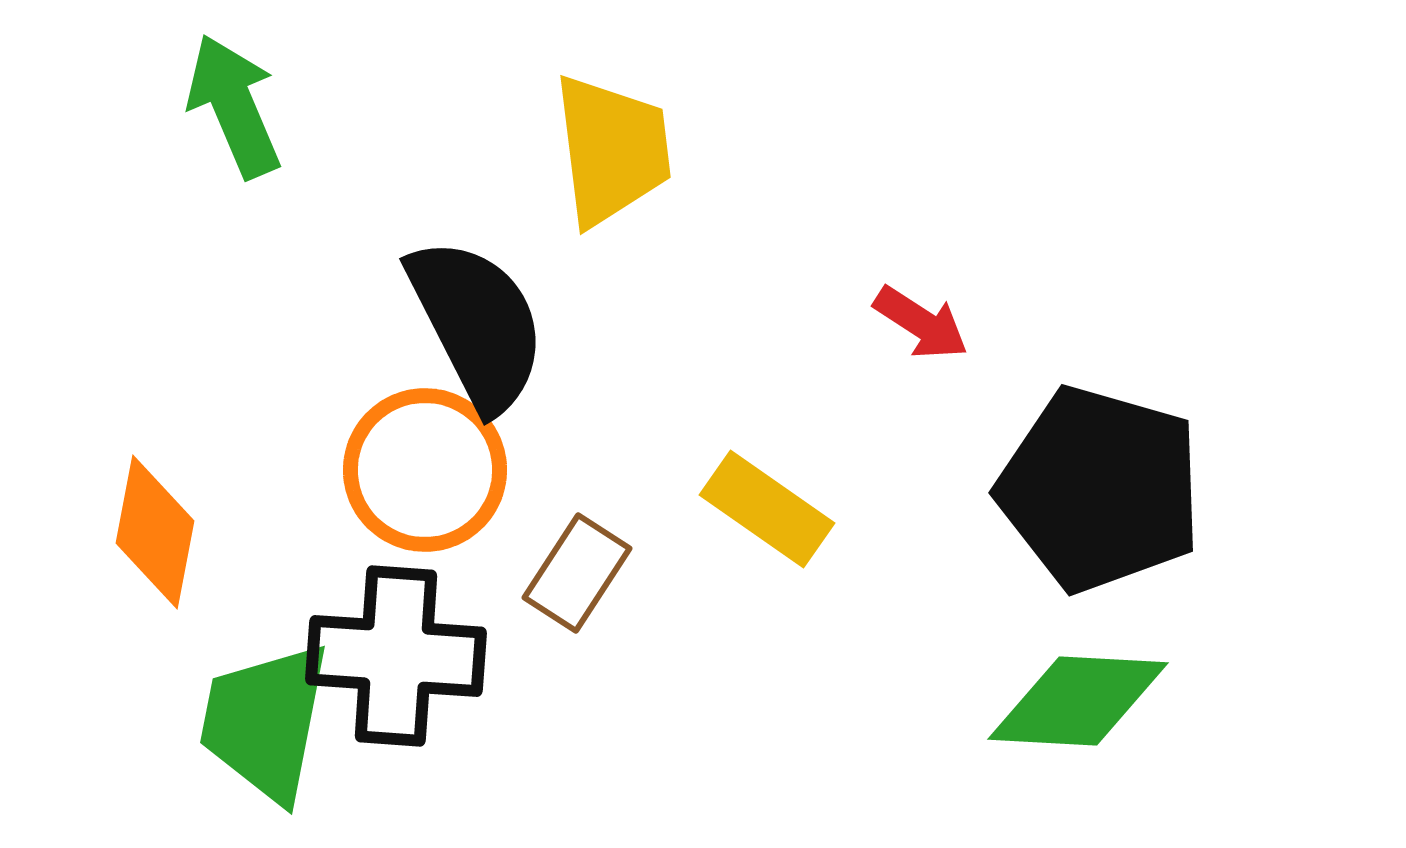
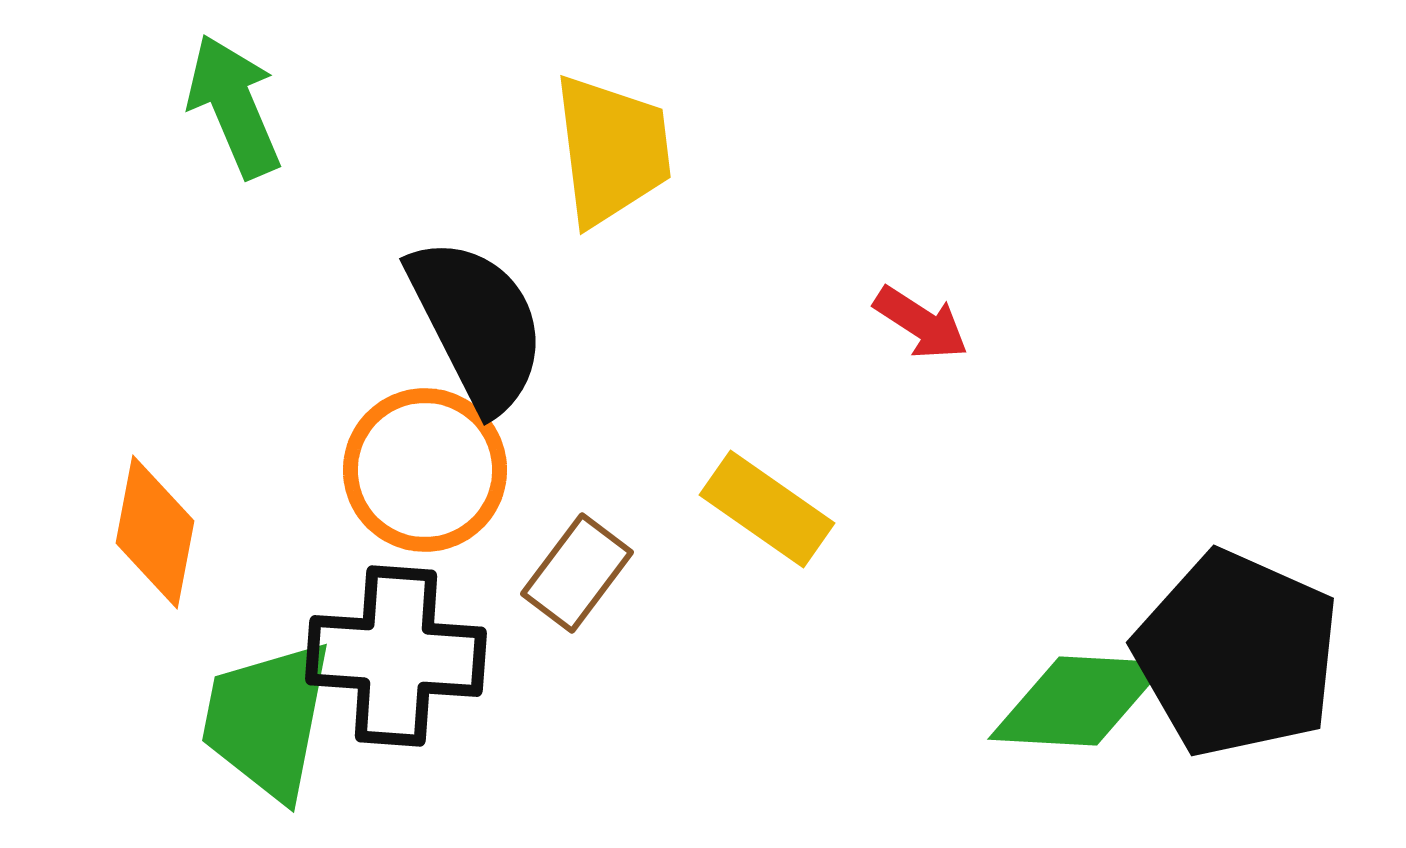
black pentagon: moved 137 px right, 165 px down; rotated 8 degrees clockwise
brown rectangle: rotated 4 degrees clockwise
green trapezoid: moved 2 px right, 2 px up
